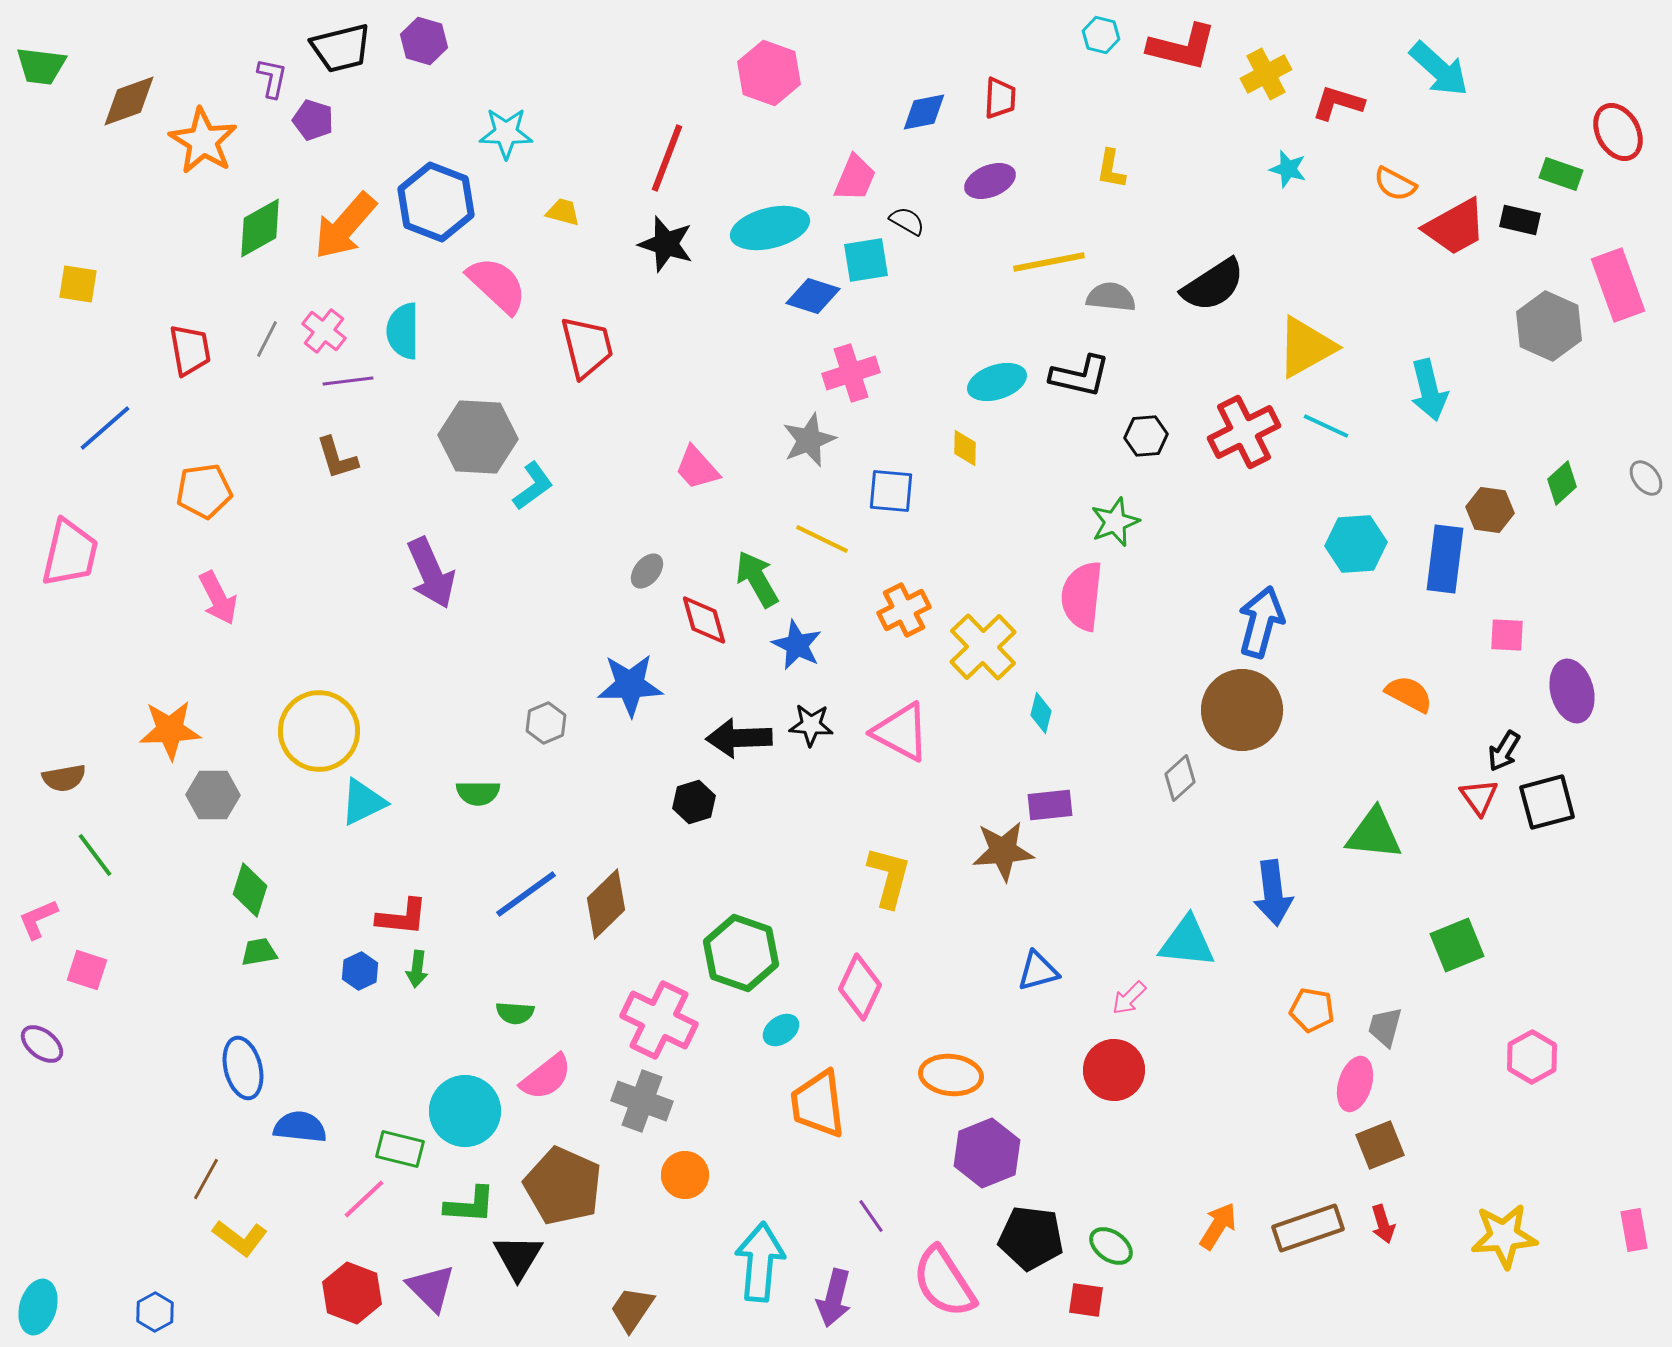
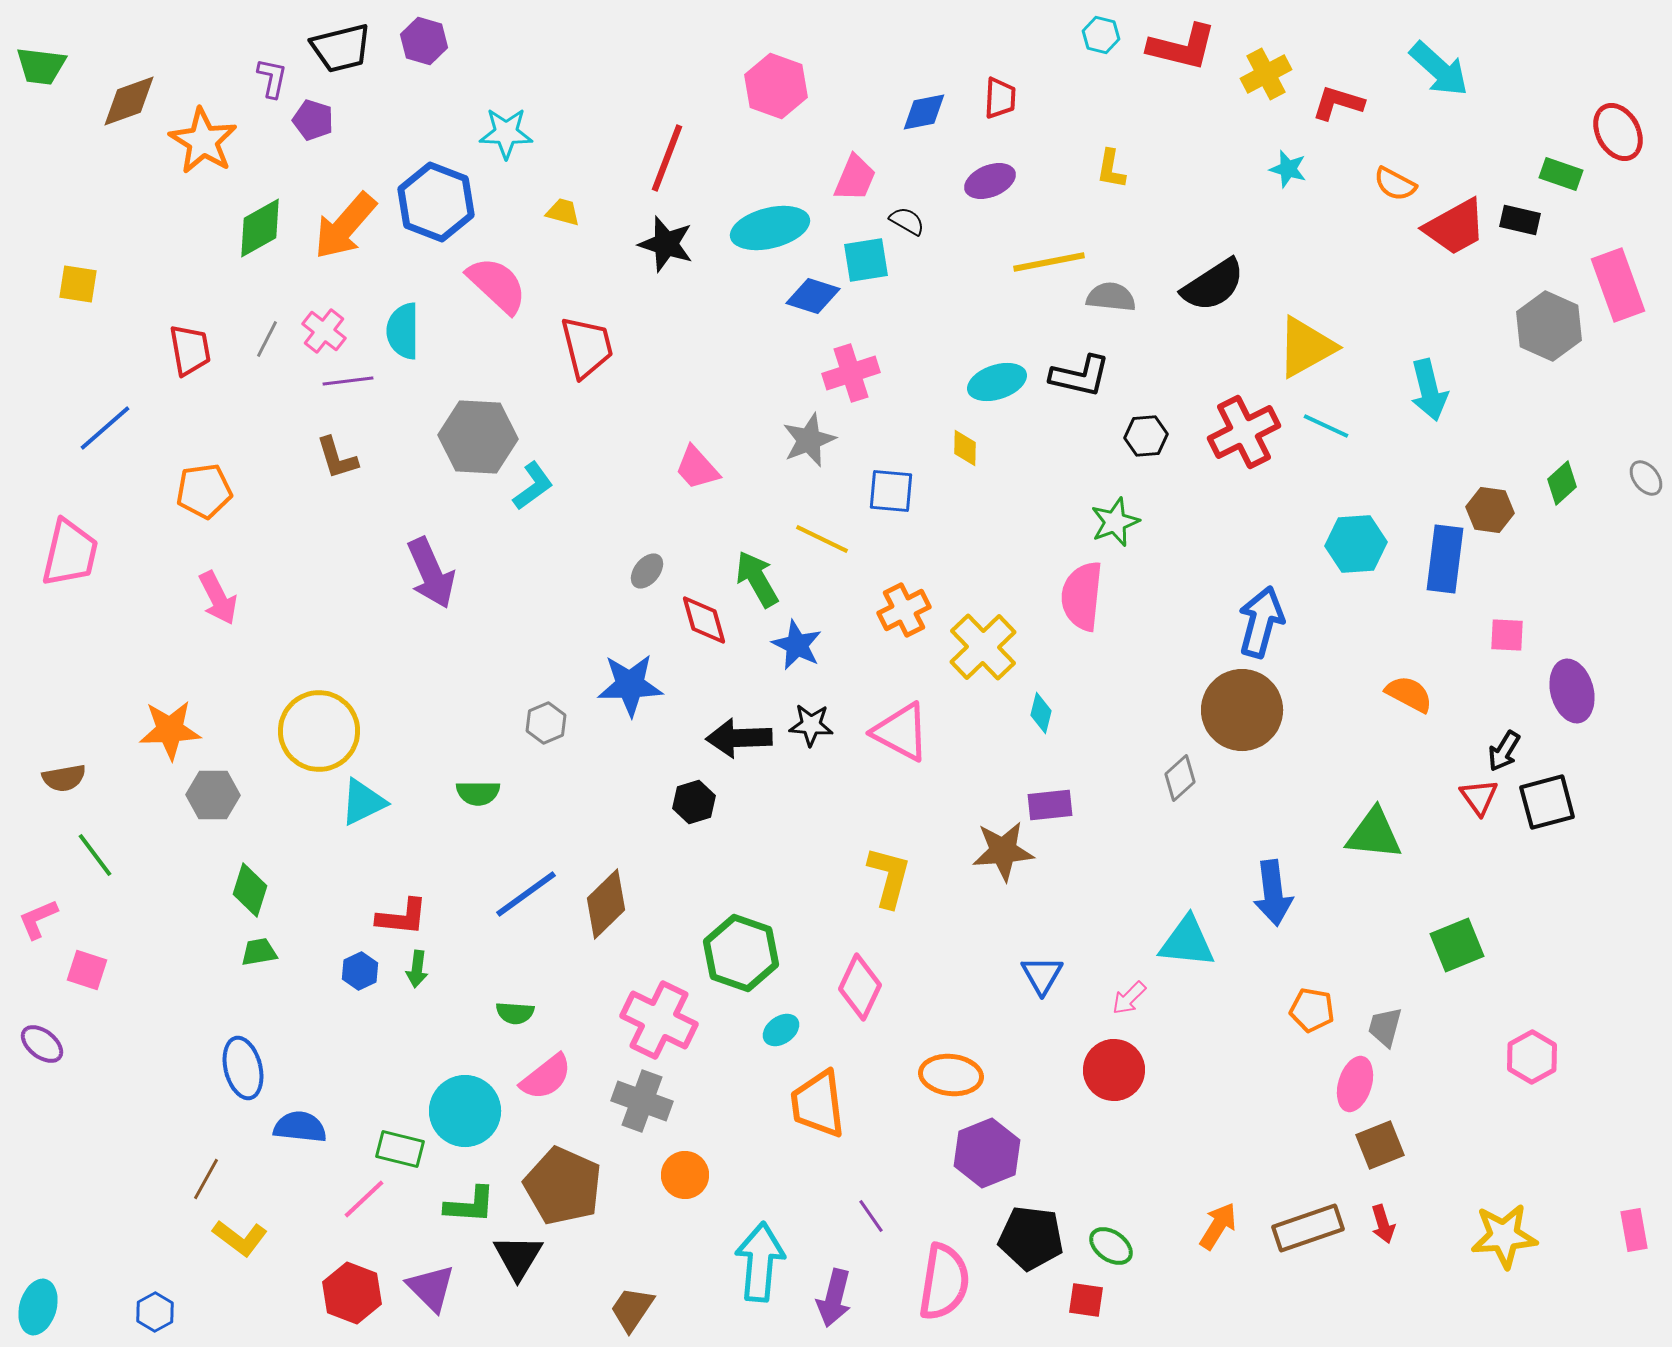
pink hexagon at (769, 73): moved 7 px right, 13 px down
blue triangle at (1038, 971): moved 4 px right, 4 px down; rotated 45 degrees counterclockwise
pink semicircle at (944, 1282): rotated 138 degrees counterclockwise
